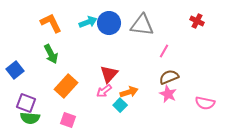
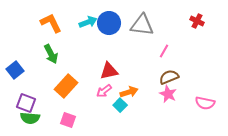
red triangle: moved 3 px up; rotated 36 degrees clockwise
